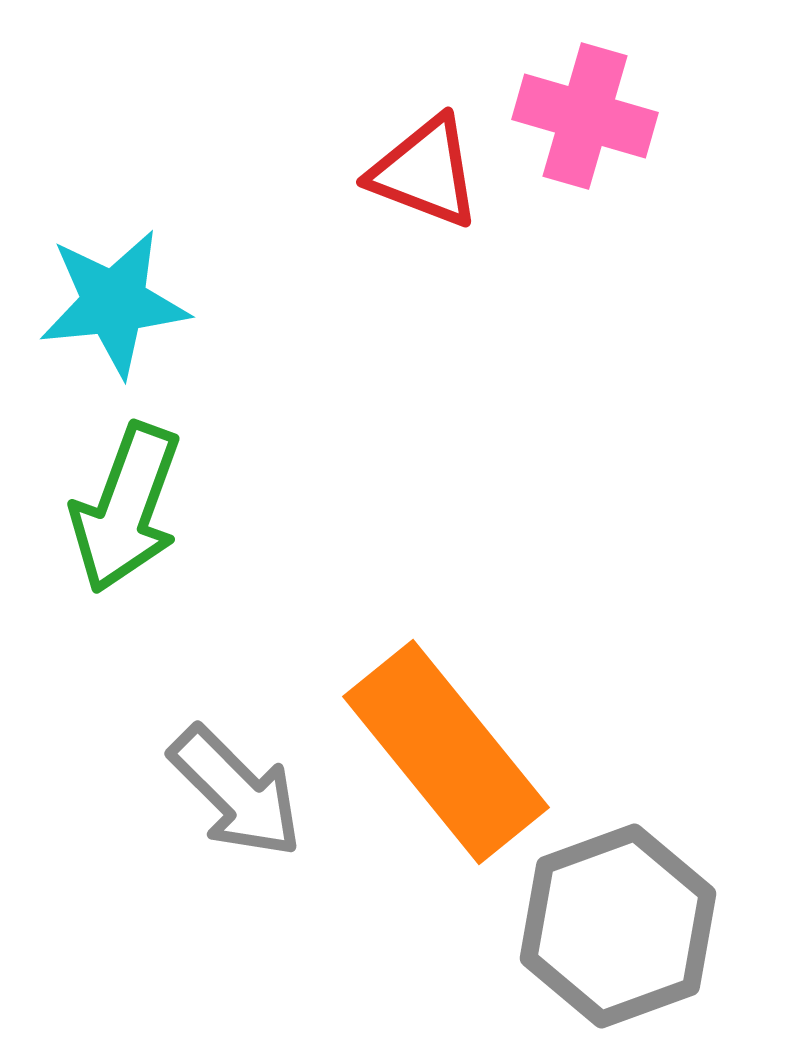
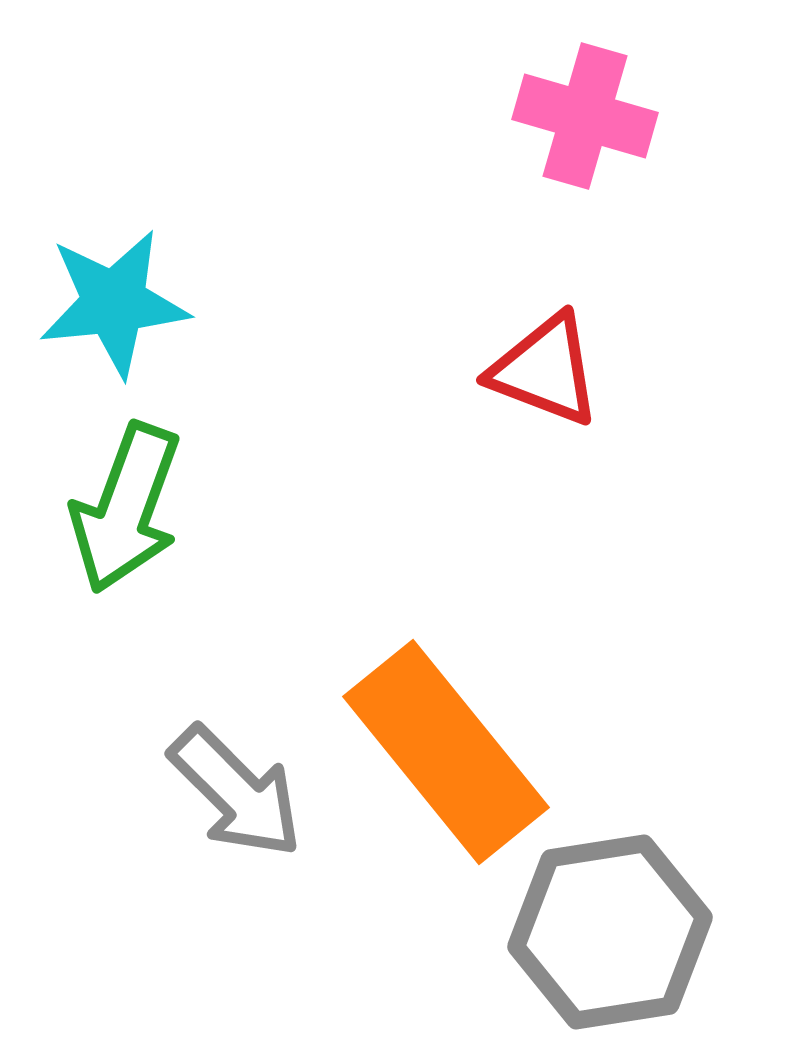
red triangle: moved 120 px right, 198 px down
gray hexagon: moved 8 px left, 6 px down; rotated 11 degrees clockwise
